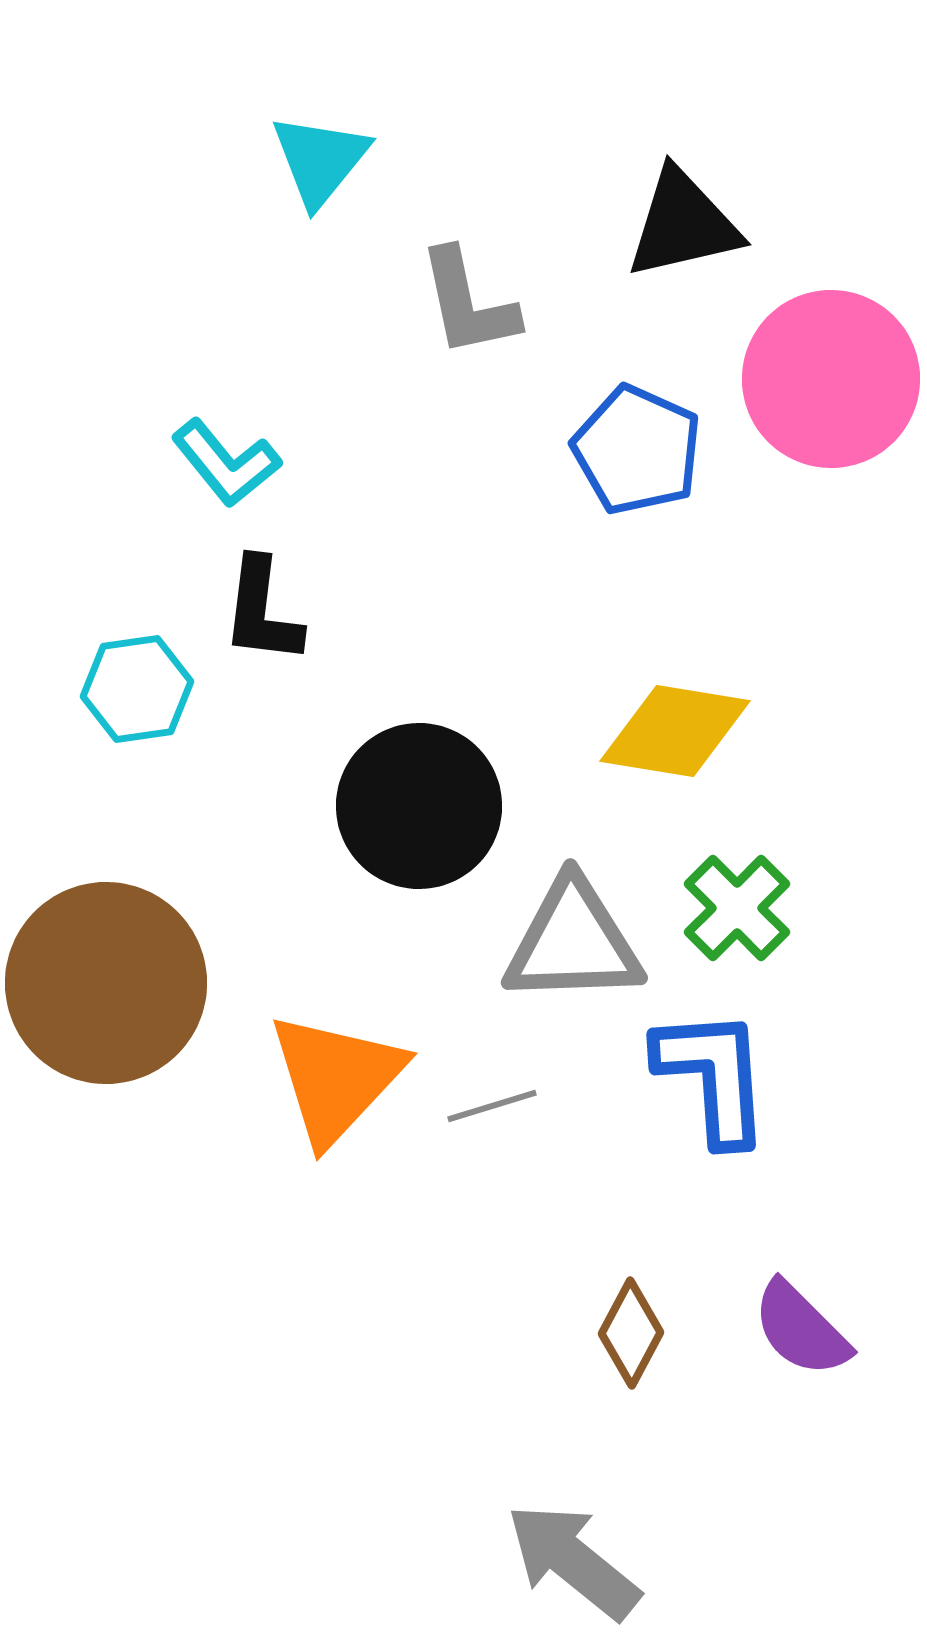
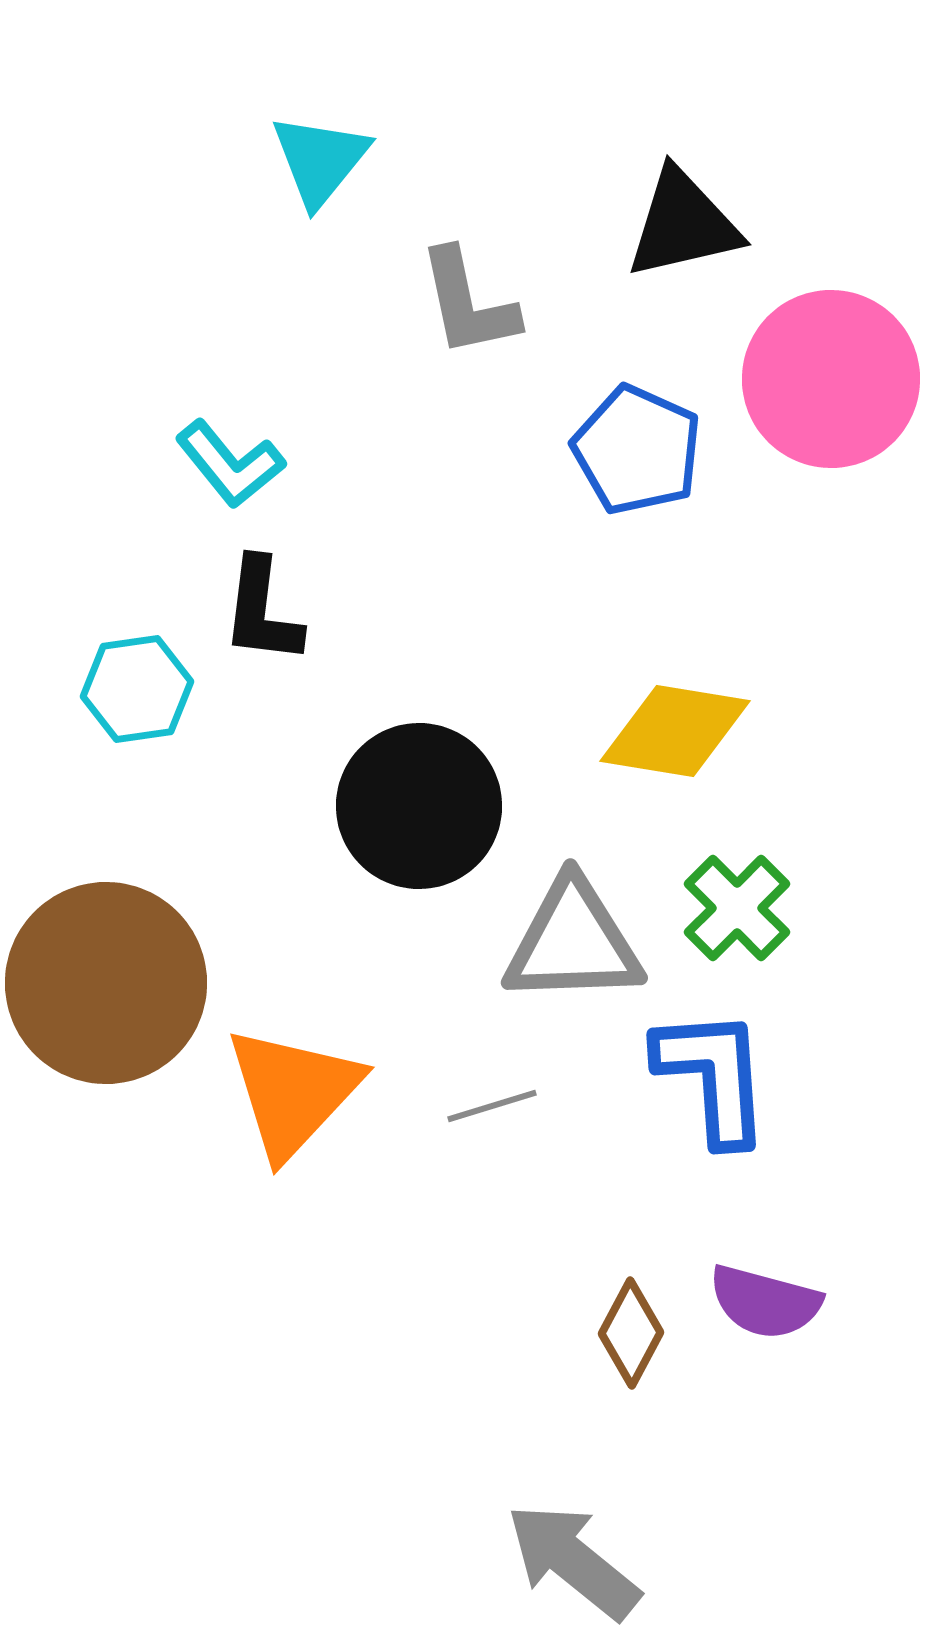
cyan L-shape: moved 4 px right, 1 px down
orange triangle: moved 43 px left, 14 px down
purple semicircle: moved 36 px left, 27 px up; rotated 30 degrees counterclockwise
